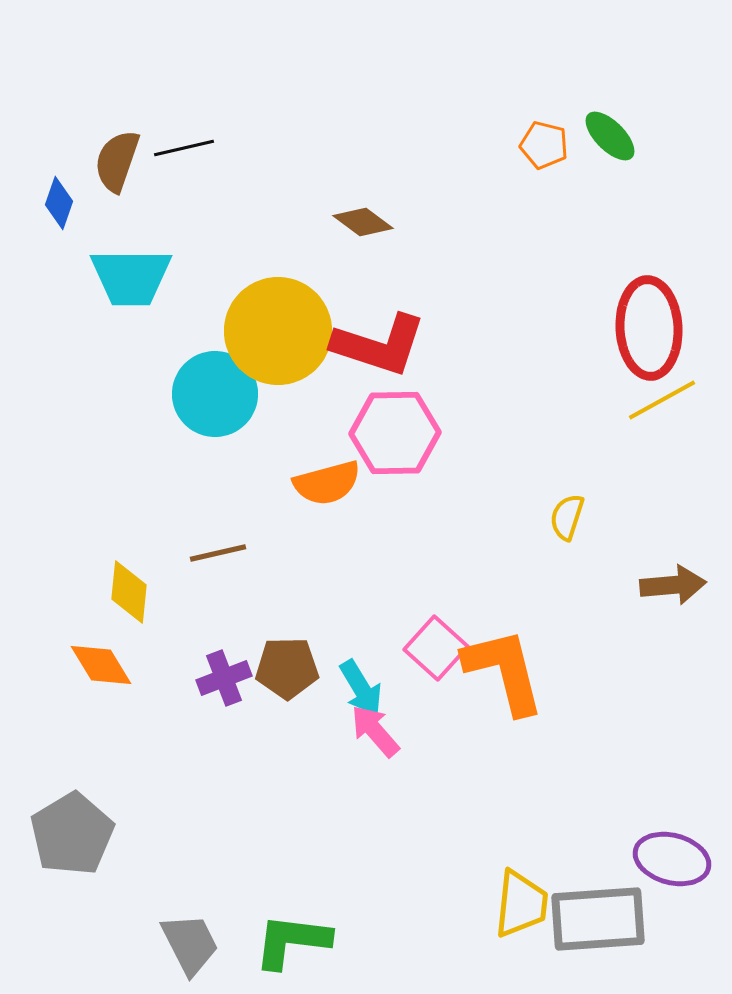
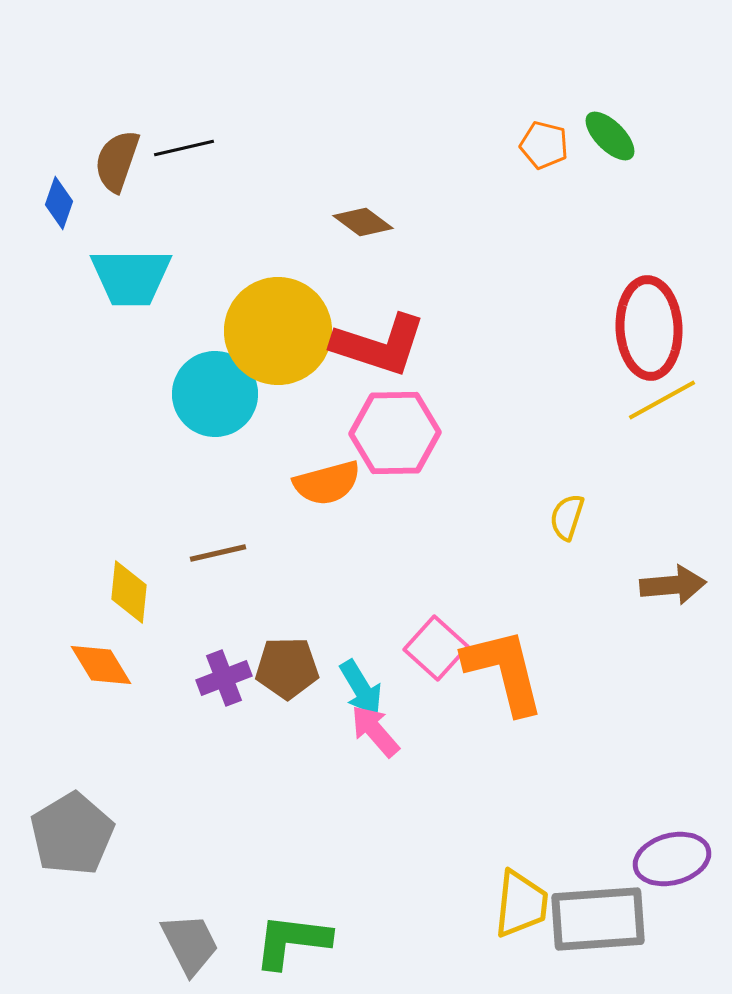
purple ellipse: rotated 30 degrees counterclockwise
